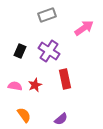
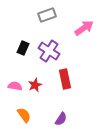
black rectangle: moved 3 px right, 3 px up
purple semicircle: rotated 16 degrees counterclockwise
